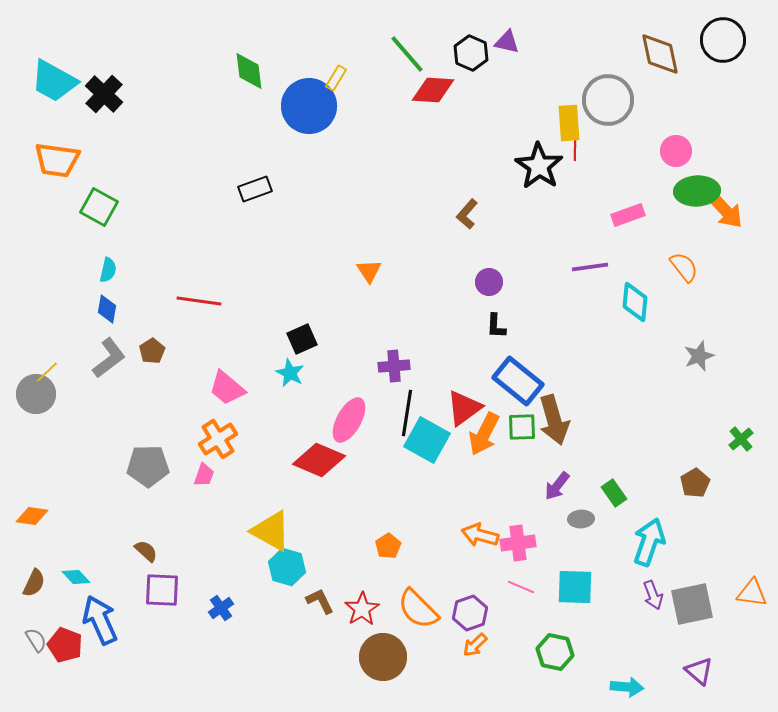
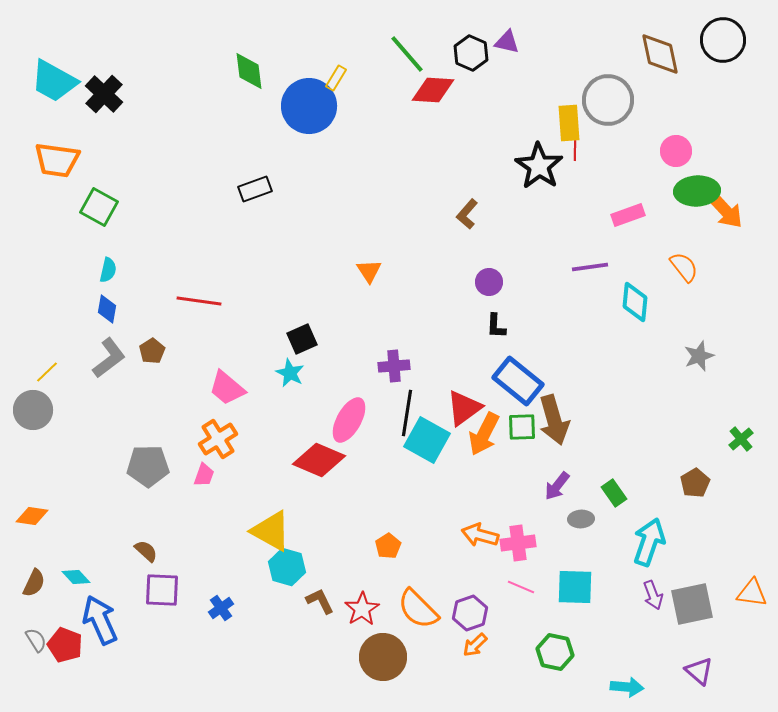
gray circle at (36, 394): moved 3 px left, 16 px down
